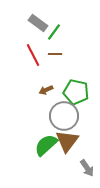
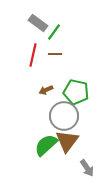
red line: rotated 40 degrees clockwise
